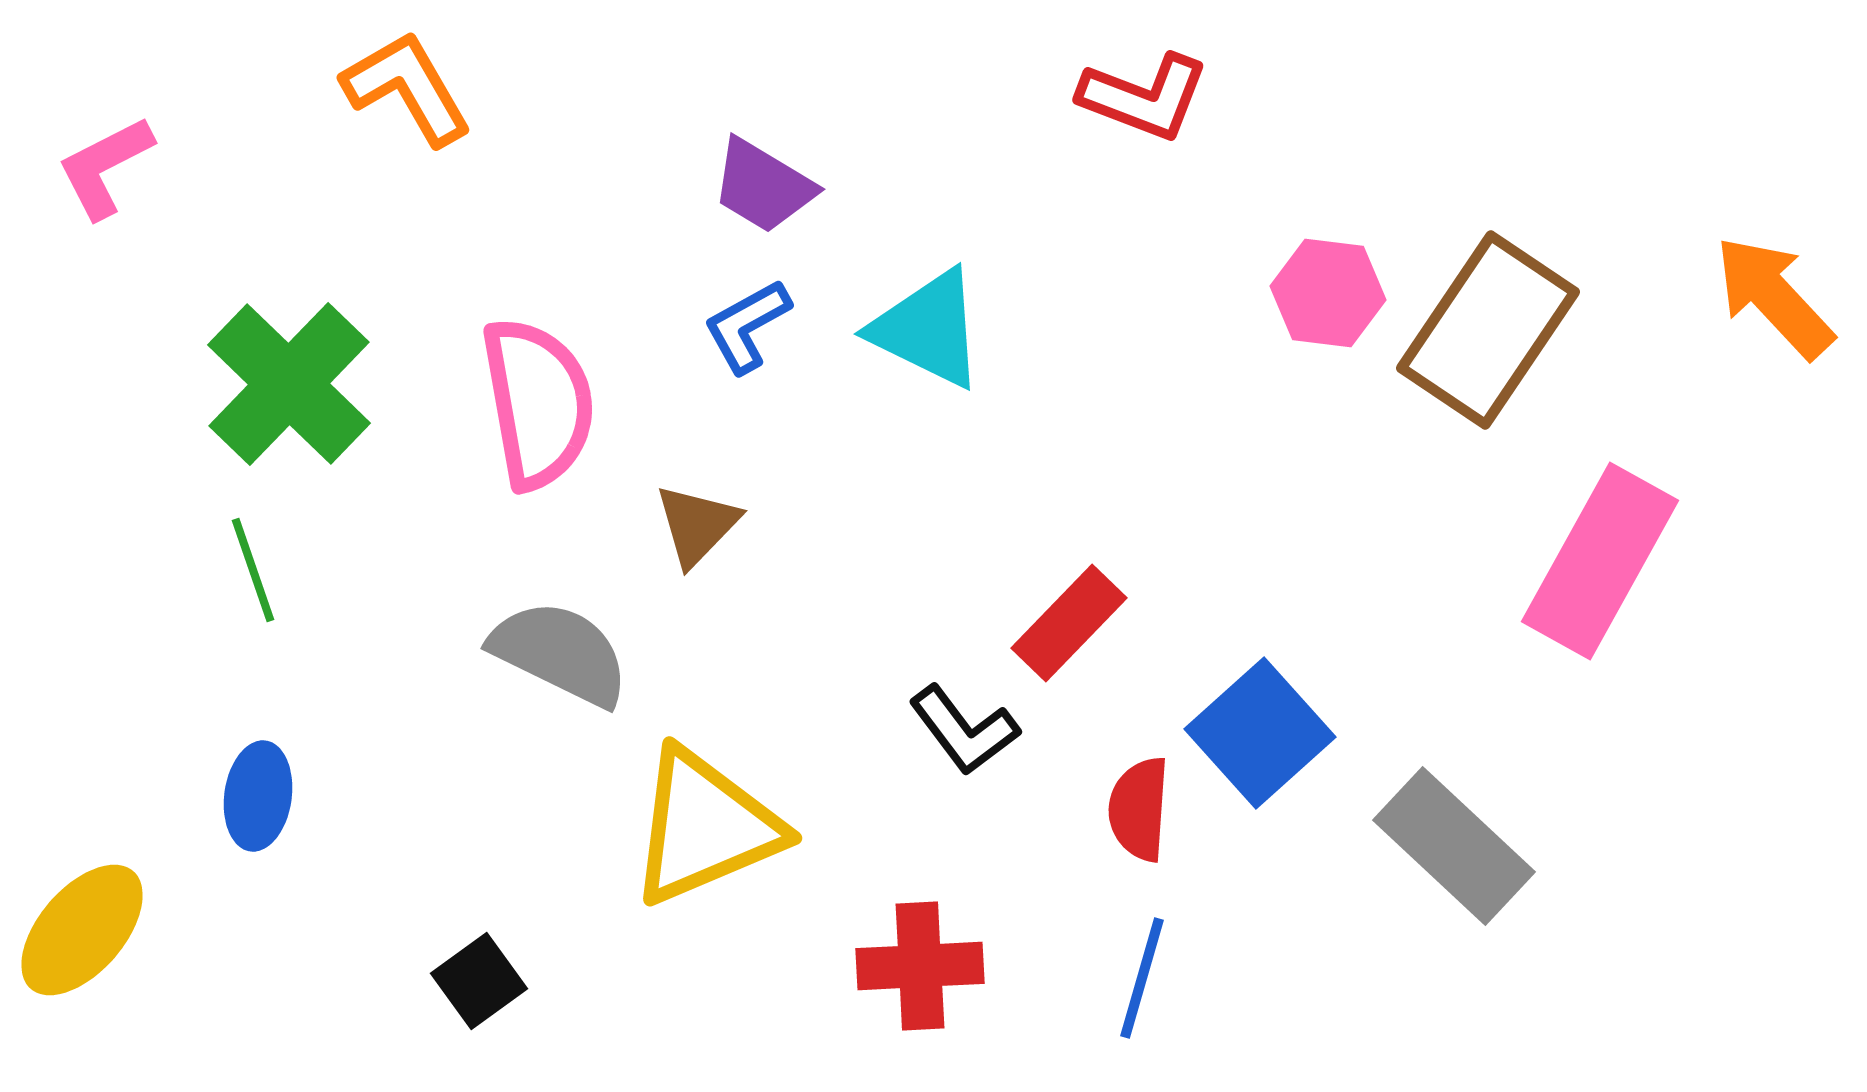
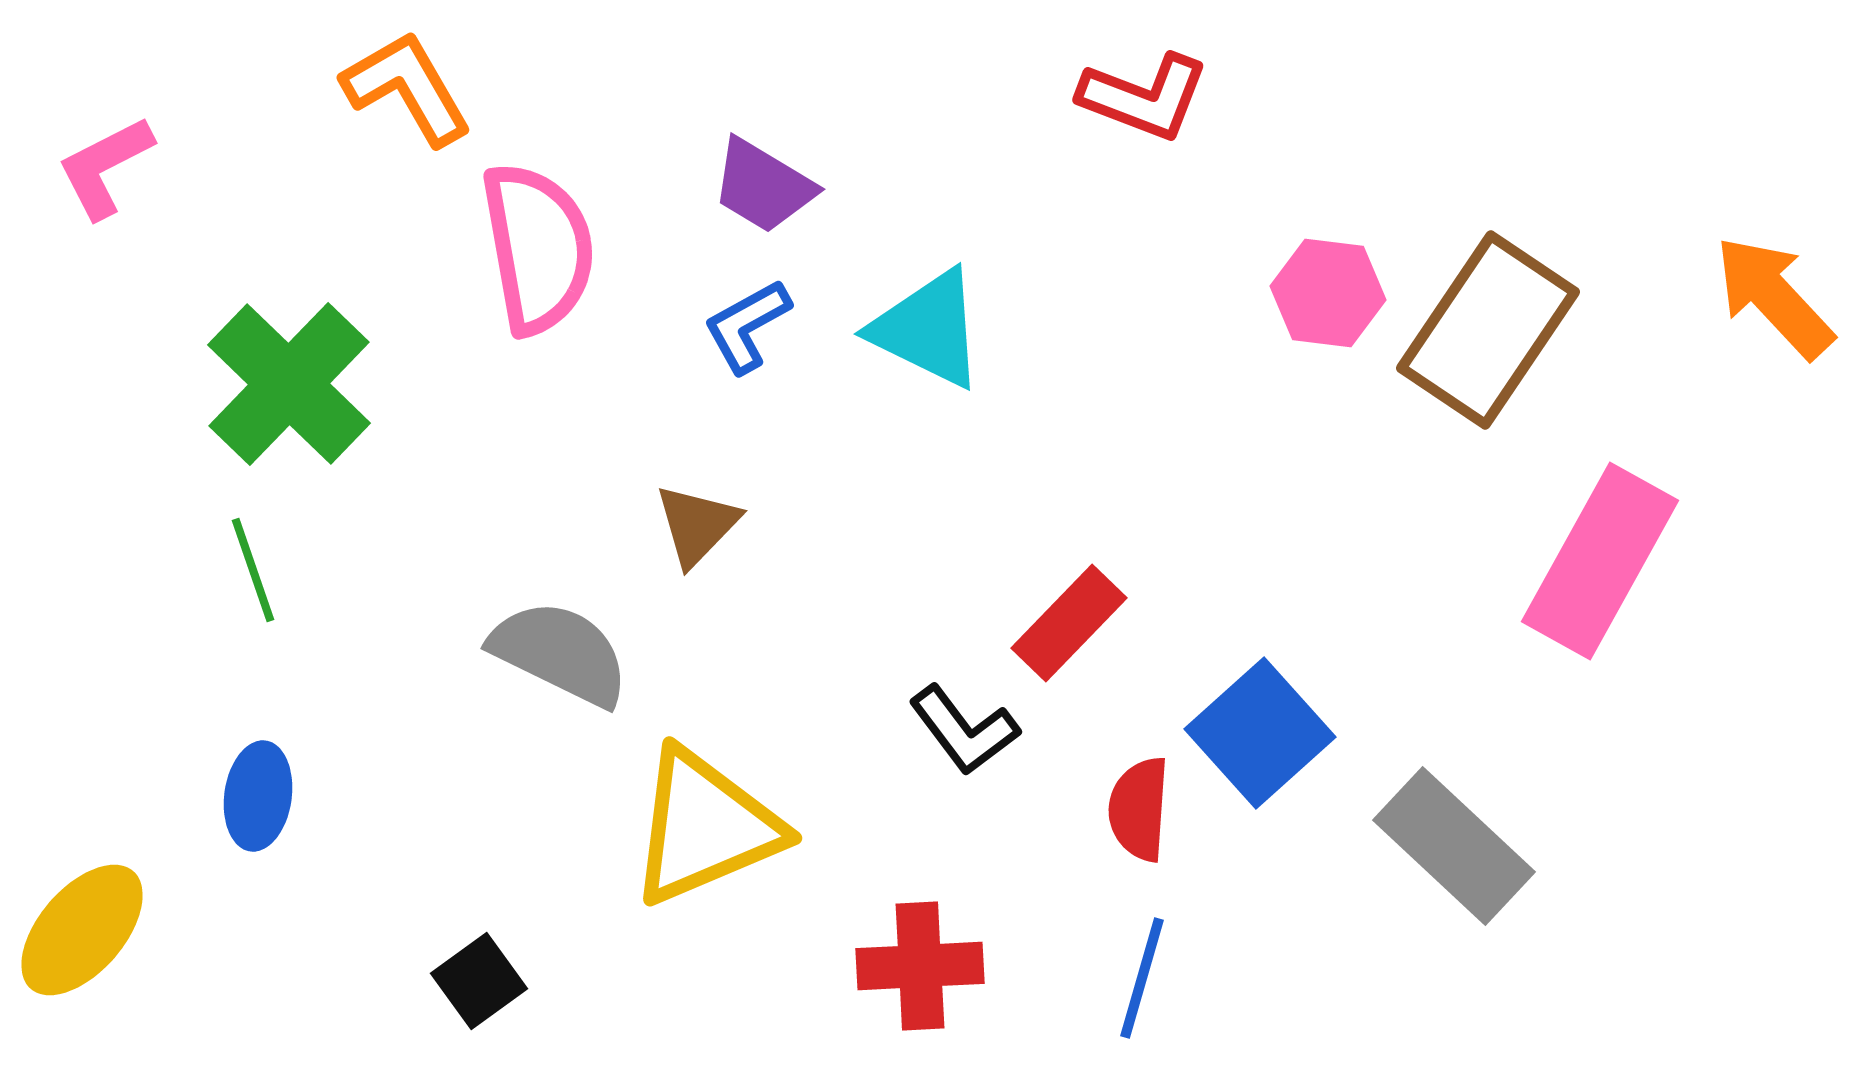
pink semicircle: moved 155 px up
